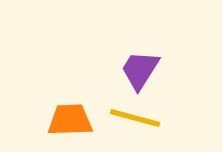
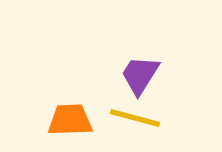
purple trapezoid: moved 5 px down
